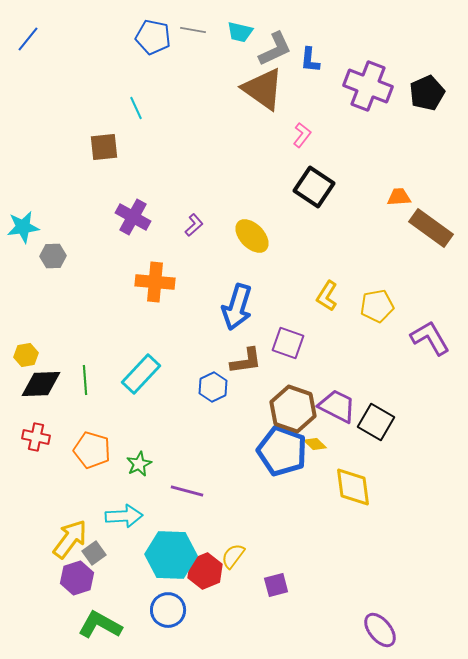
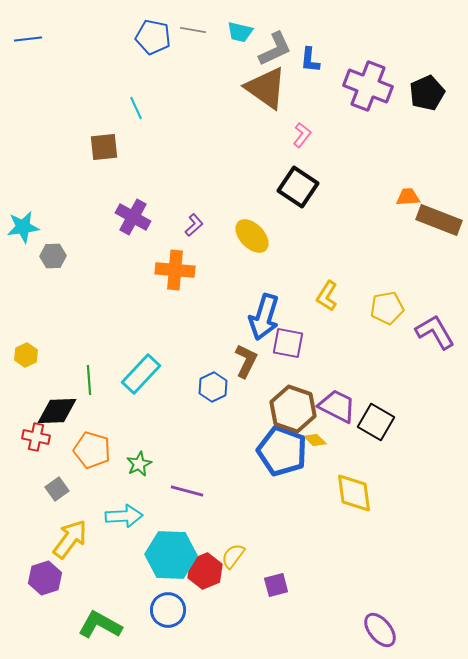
blue line at (28, 39): rotated 44 degrees clockwise
brown triangle at (263, 89): moved 3 px right, 1 px up
black square at (314, 187): moved 16 px left
orange trapezoid at (399, 197): moved 9 px right
brown rectangle at (431, 228): moved 8 px right, 8 px up; rotated 15 degrees counterclockwise
orange cross at (155, 282): moved 20 px right, 12 px up
yellow pentagon at (377, 306): moved 10 px right, 2 px down
blue arrow at (237, 307): moved 27 px right, 10 px down
purple L-shape at (430, 338): moved 5 px right, 6 px up
purple square at (288, 343): rotated 8 degrees counterclockwise
yellow hexagon at (26, 355): rotated 15 degrees counterclockwise
brown L-shape at (246, 361): rotated 56 degrees counterclockwise
green line at (85, 380): moved 4 px right
black diamond at (41, 384): moved 16 px right, 27 px down
yellow diamond at (315, 444): moved 4 px up
yellow diamond at (353, 487): moved 1 px right, 6 px down
gray square at (94, 553): moved 37 px left, 64 px up
purple hexagon at (77, 578): moved 32 px left
